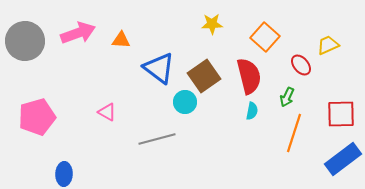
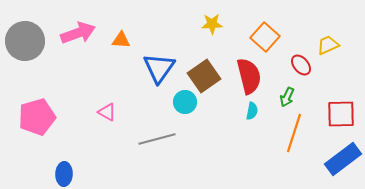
blue triangle: rotated 28 degrees clockwise
